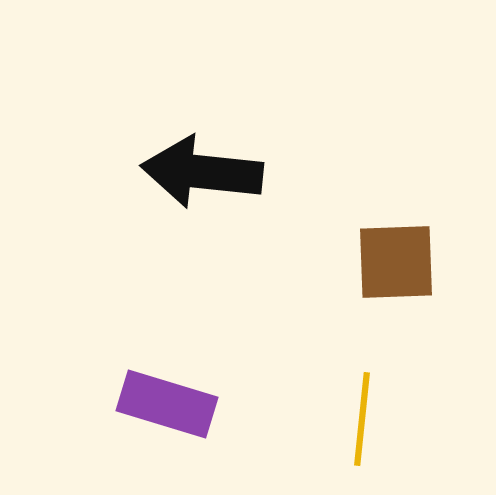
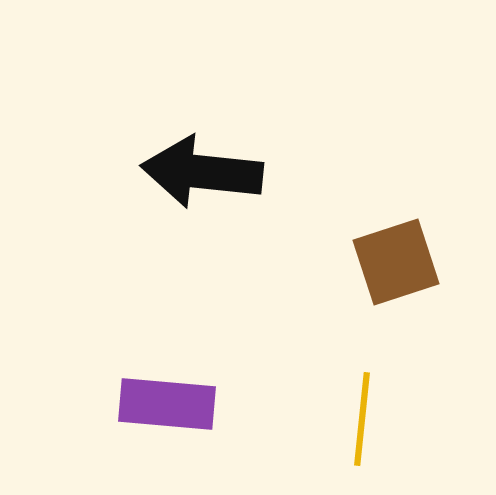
brown square: rotated 16 degrees counterclockwise
purple rectangle: rotated 12 degrees counterclockwise
